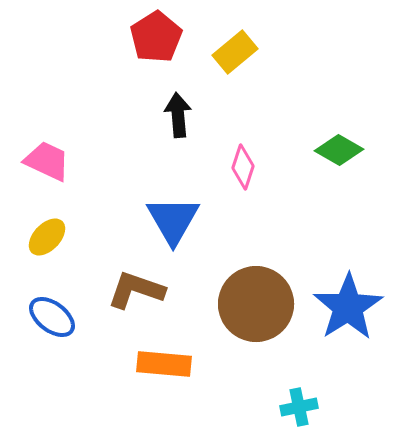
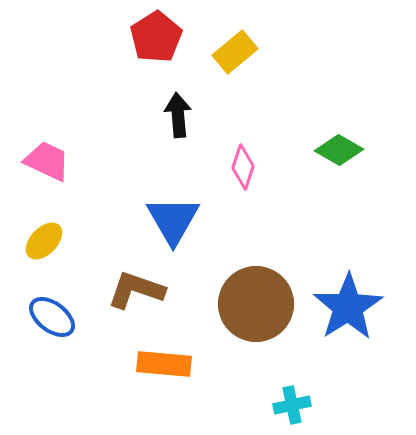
yellow ellipse: moved 3 px left, 4 px down
cyan cross: moved 7 px left, 2 px up
